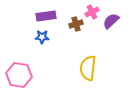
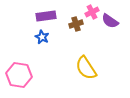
purple semicircle: moved 1 px left; rotated 102 degrees counterclockwise
blue star: rotated 24 degrees clockwise
yellow semicircle: moved 2 px left; rotated 40 degrees counterclockwise
